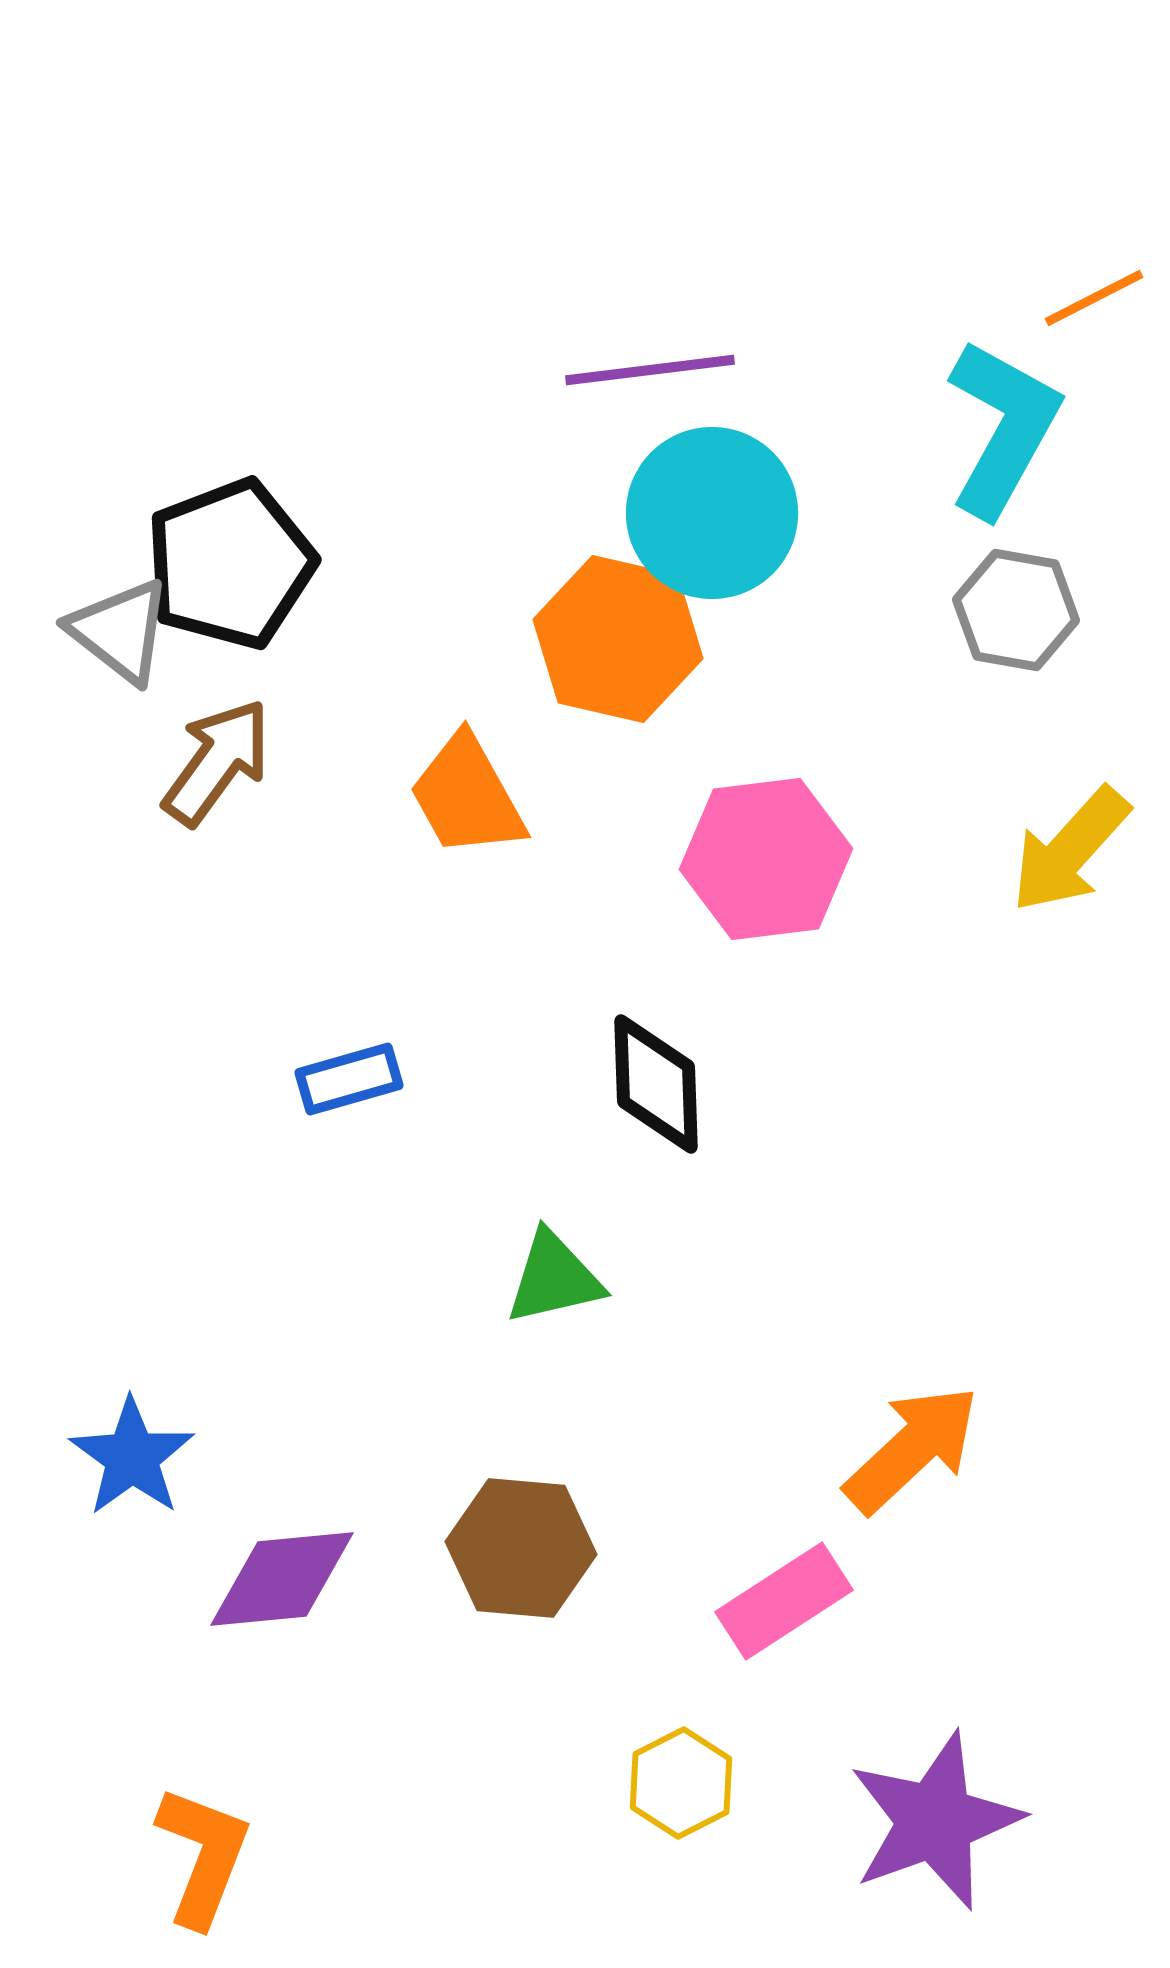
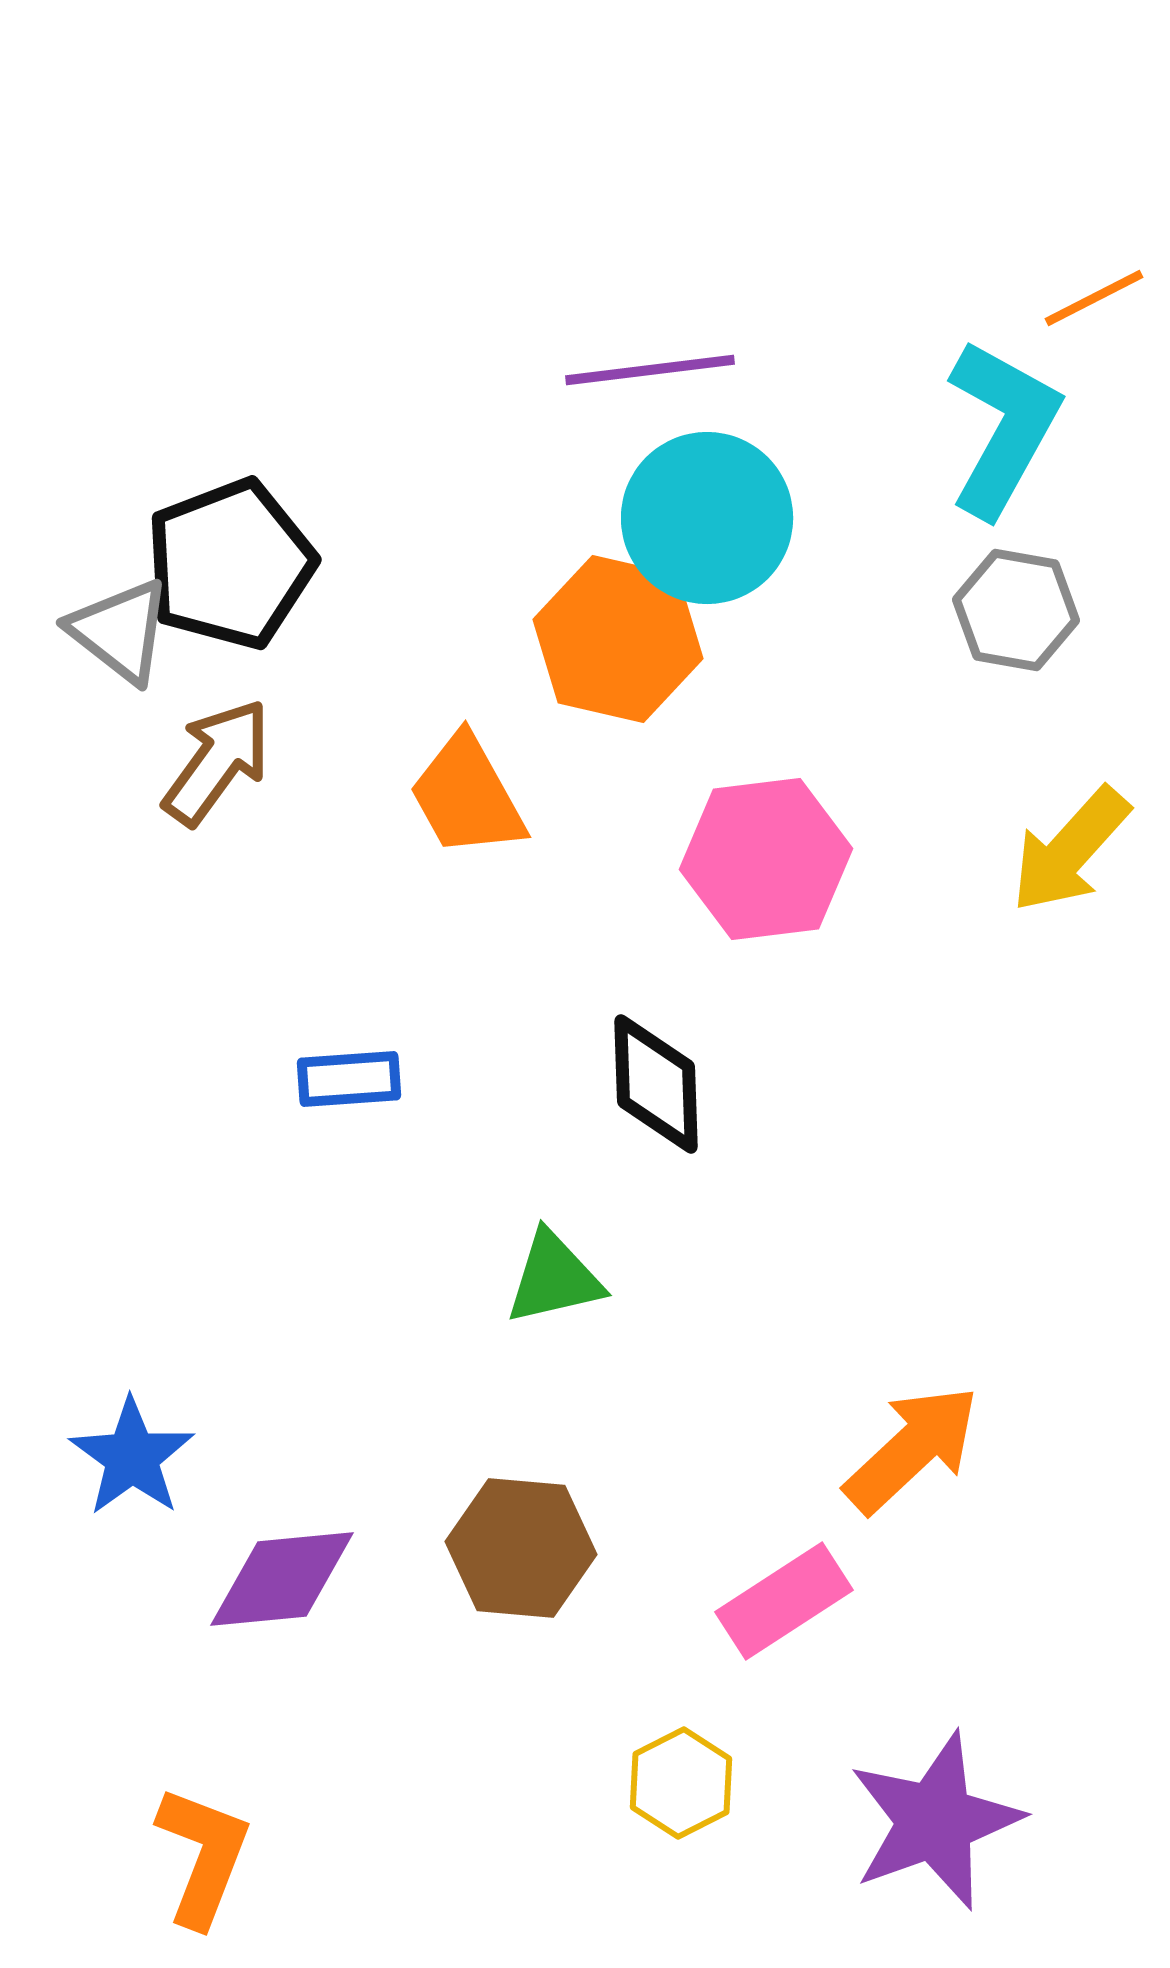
cyan circle: moved 5 px left, 5 px down
blue rectangle: rotated 12 degrees clockwise
